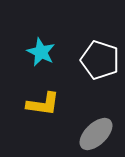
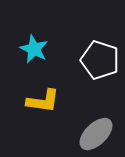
cyan star: moved 7 px left, 3 px up
yellow L-shape: moved 3 px up
